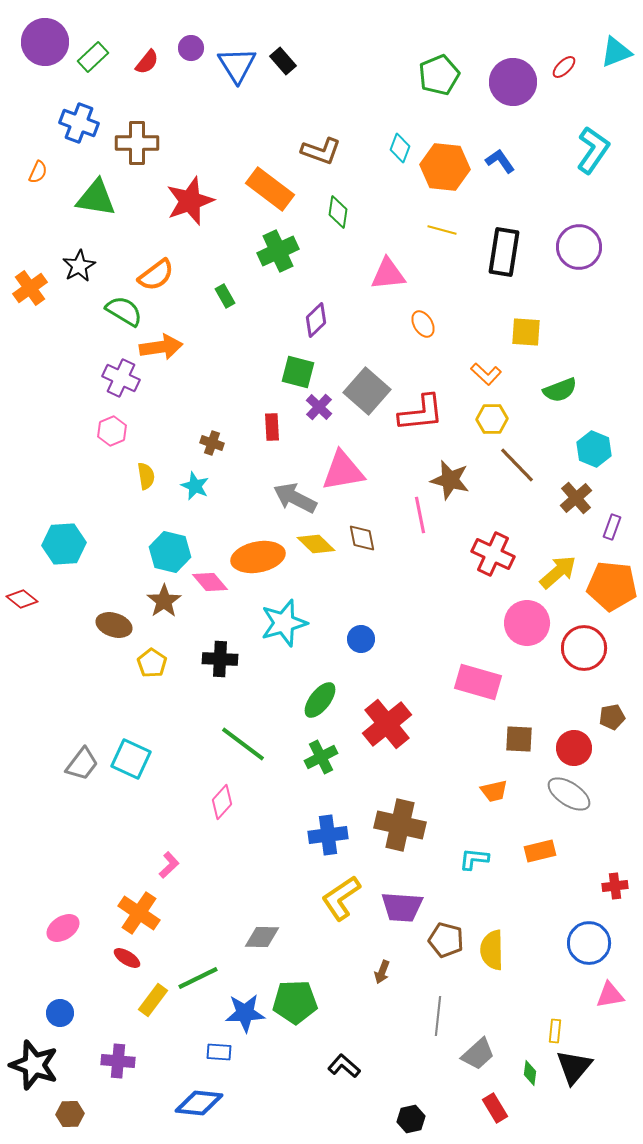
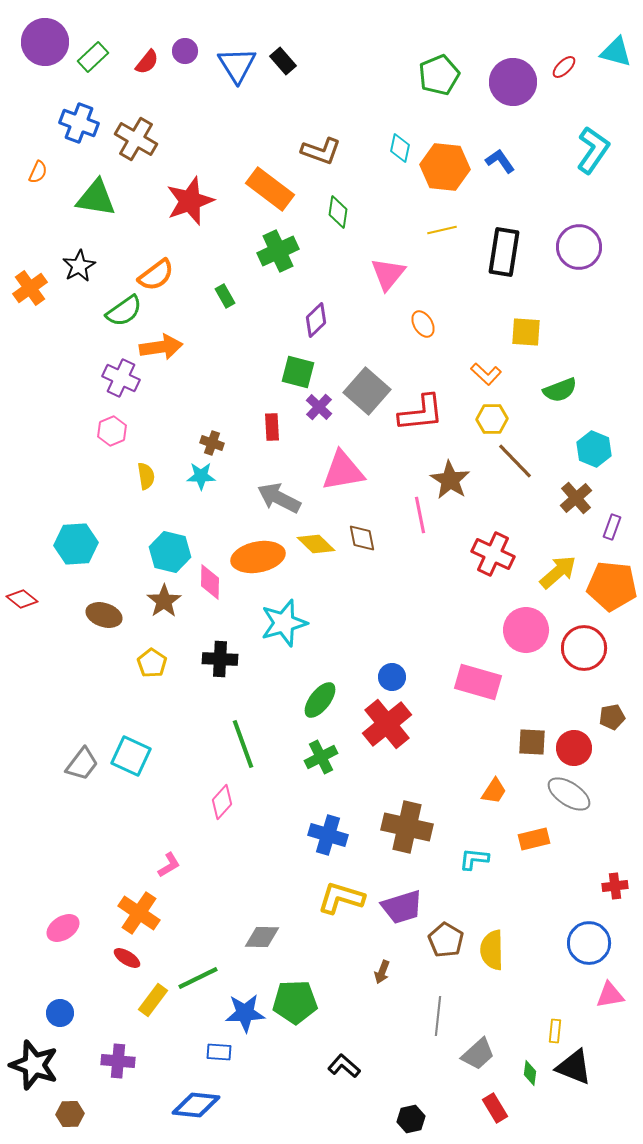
purple circle at (191, 48): moved 6 px left, 3 px down
cyan triangle at (616, 52): rotated 36 degrees clockwise
brown cross at (137, 143): moved 1 px left, 4 px up; rotated 30 degrees clockwise
cyan diamond at (400, 148): rotated 8 degrees counterclockwise
yellow line at (442, 230): rotated 28 degrees counterclockwise
pink triangle at (388, 274): rotated 45 degrees counterclockwise
green semicircle at (124, 311): rotated 114 degrees clockwise
brown line at (517, 465): moved 2 px left, 4 px up
brown star at (450, 480): rotated 18 degrees clockwise
cyan star at (195, 486): moved 6 px right, 10 px up; rotated 24 degrees counterclockwise
gray arrow at (295, 498): moved 16 px left
cyan hexagon at (64, 544): moved 12 px right
pink diamond at (210, 582): rotated 42 degrees clockwise
pink circle at (527, 623): moved 1 px left, 7 px down
brown ellipse at (114, 625): moved 10 px left, 10 px up
blue circle at (361, 639): moved 31 px right, 38 px down
brown square at (519, 739): moved 13 px right, 3 px down
green line at (243, 744): rotated 33 degrees clockwise
cyan square at (131, 759): moved 3 px up
orange trapezoid at (494, 791): rotated 44 degrees counterclockwise
brown cross at (400, 825): moved 7 px right, 2 px down
blue cross at (328, 835): rotated 24 degrees clockwise
orange rectangle at (540, 851): moved 6 px left, 12 px up
pink L-shape at (169, 865): rotated 12 degrees clockwise
yellow L-shape at (341, 898): rotated 51 degrees clockwise
purple trapezoid at (402, 907): rotated 21 degrees counterclockwise
brown pentagon at (446, 940): rotated 16 degrees clockwise
black triangle at (574, 1067): rotated 48 degrees counterclockwise
blue diamond at (199, 1103): moved 3 px left, 2 px down
